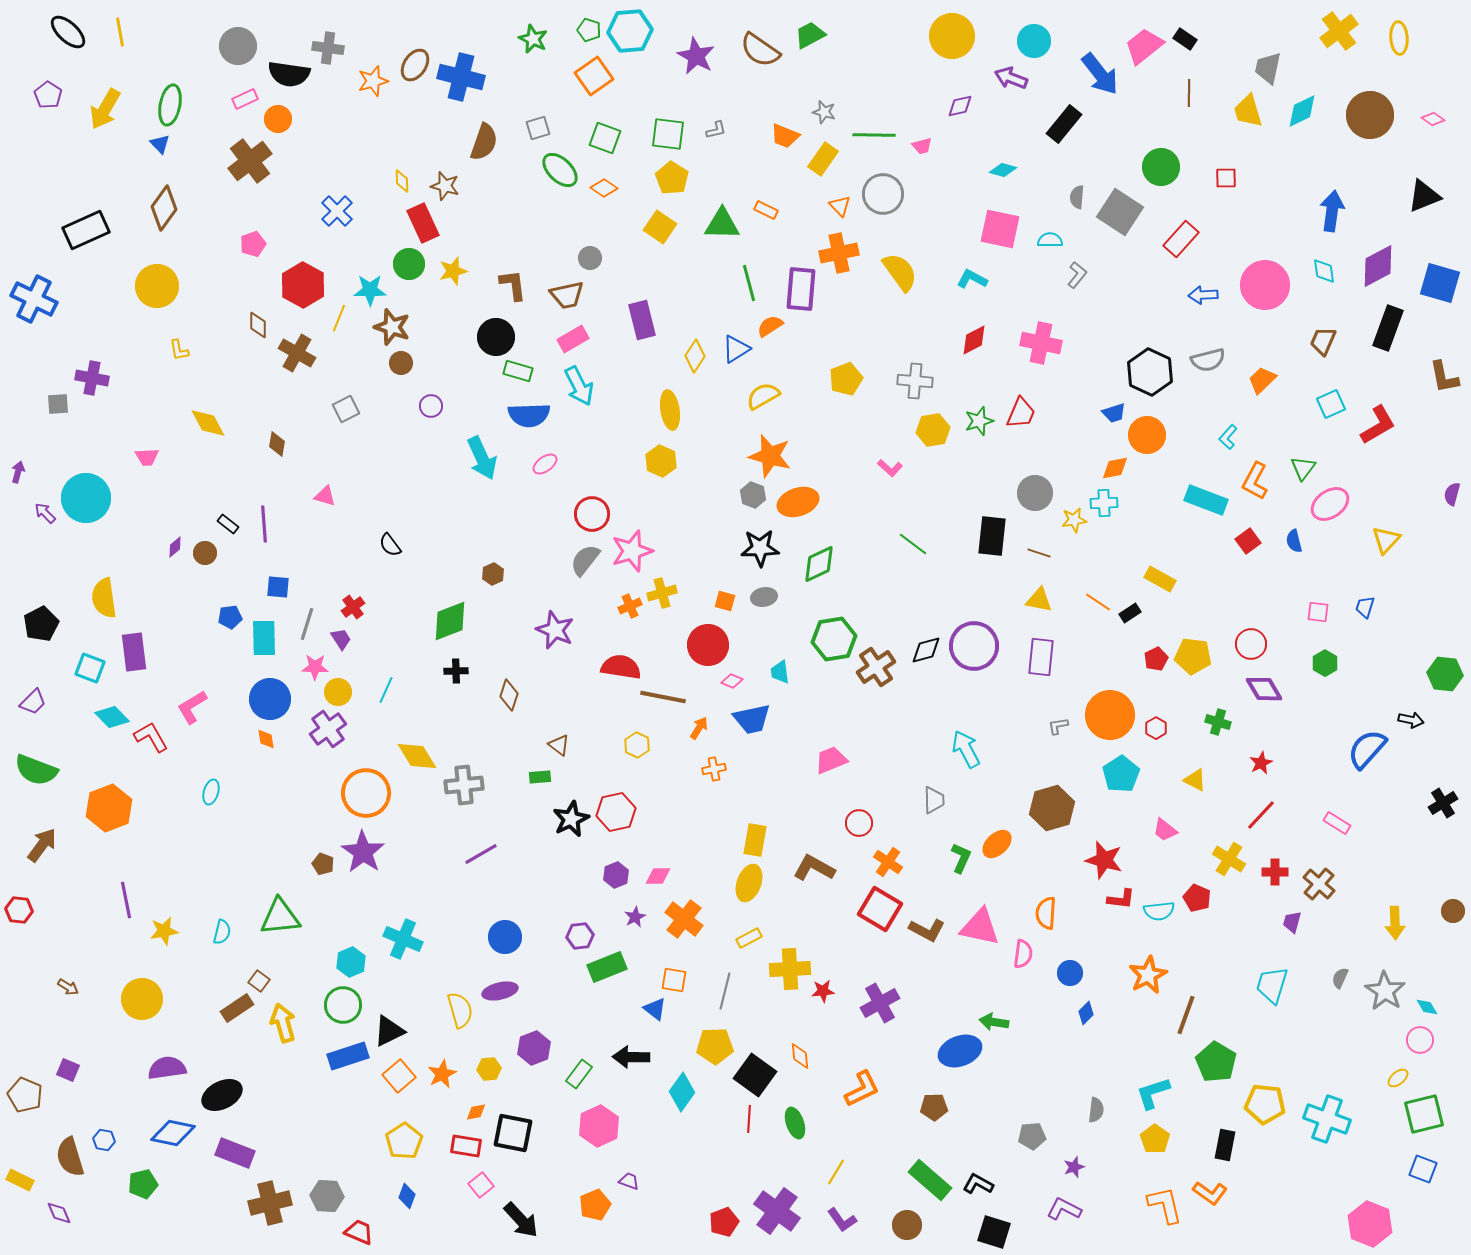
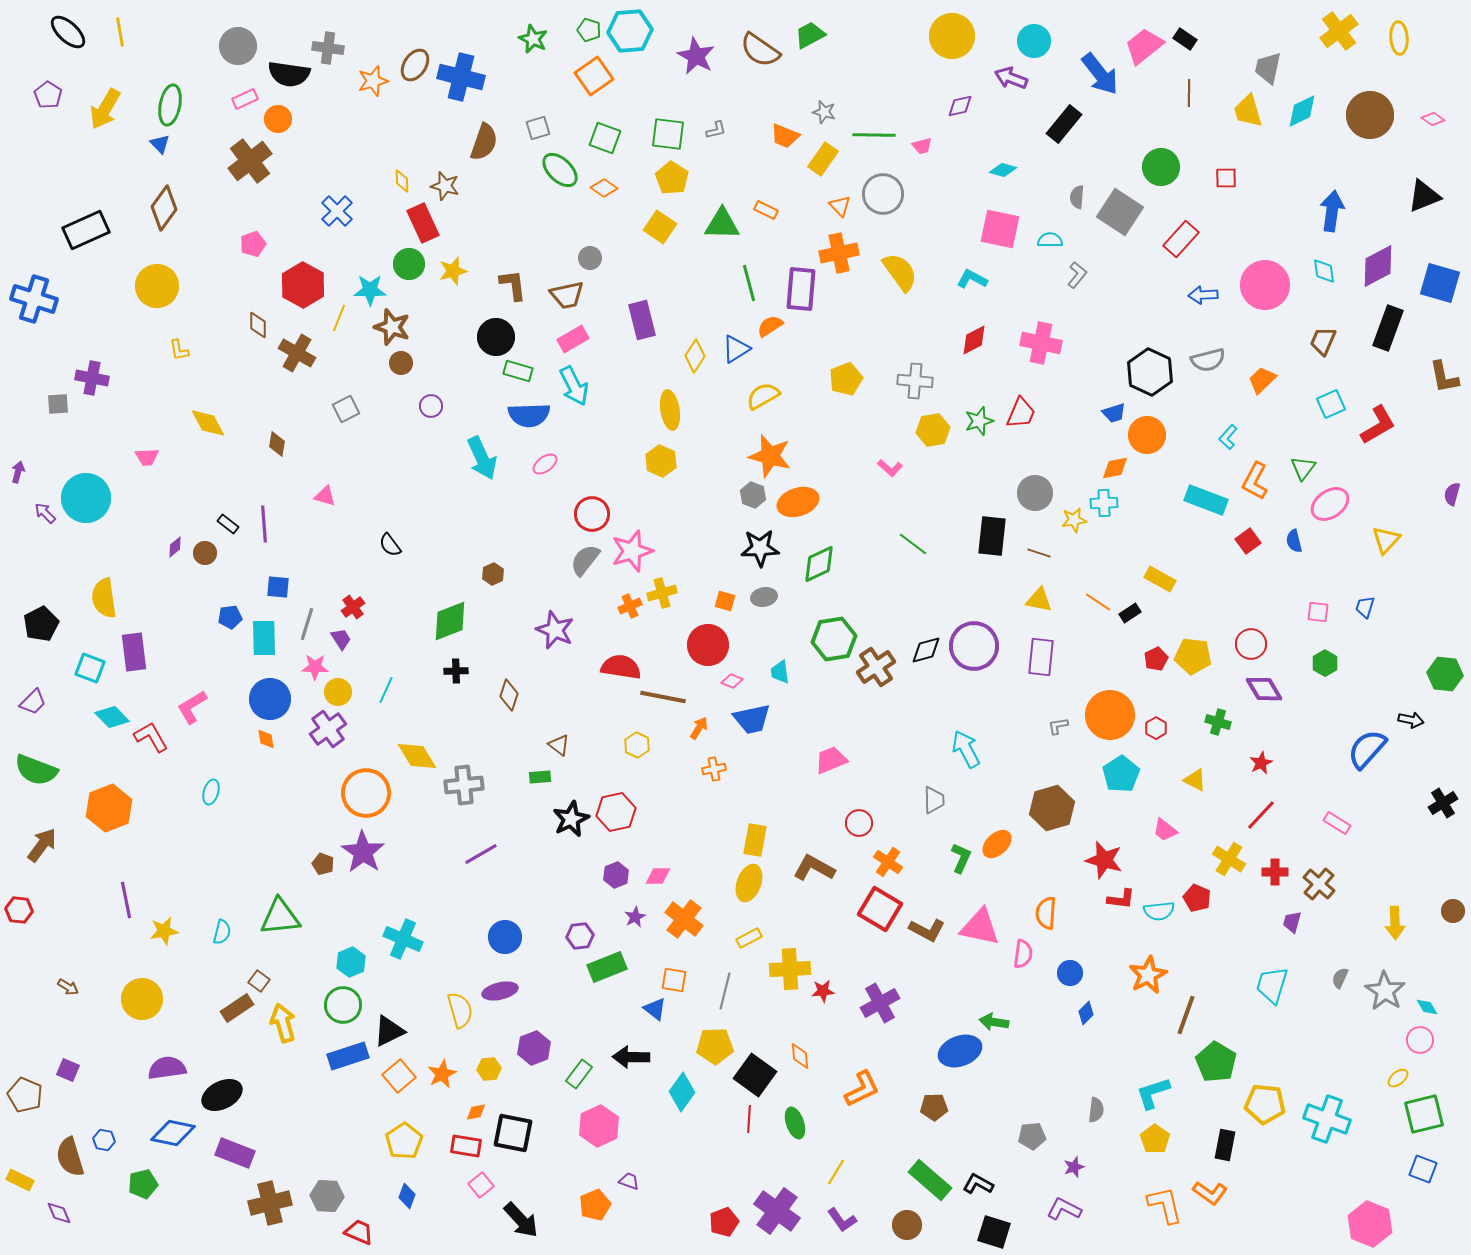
blue cross at (34, 299): rotated 9 degrees counterclockwise
cyan arrow at (579, 386): moved 5 px left
